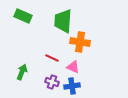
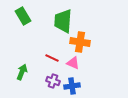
green rectangle: rotated 36 degrees clockwise
pink triangle: moved 4 px up
purple cross: moved 1 px right, 1 px up
